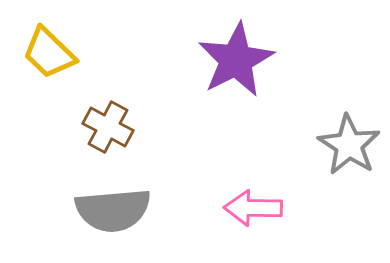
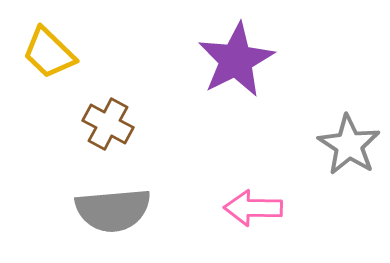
brown cross: moved 3 px up
